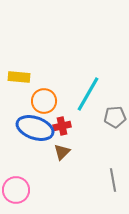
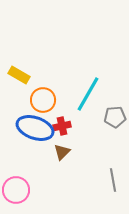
yellow rectangle: moved 2 px up; rotated 25 degrees clockwise
orange circle: moved 1 px left, 1 px up
